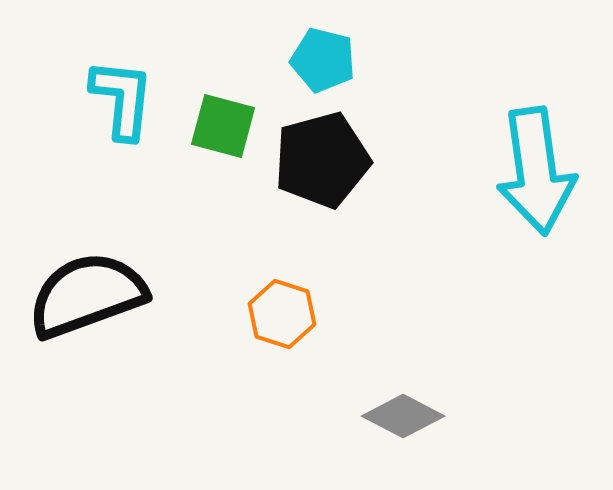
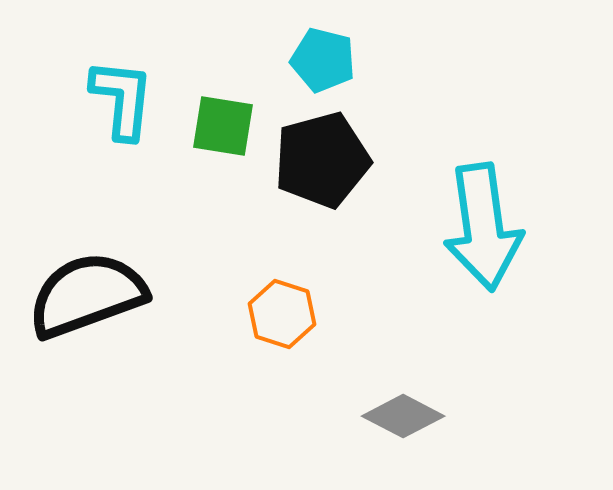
green square: rotated 6 degrees counterclockwise
cyan arrow: moved 53 px left, 56 px down
